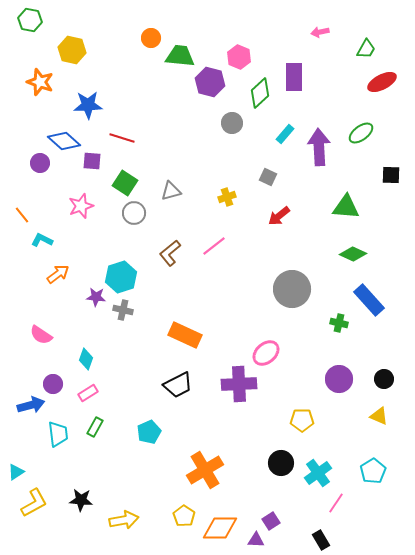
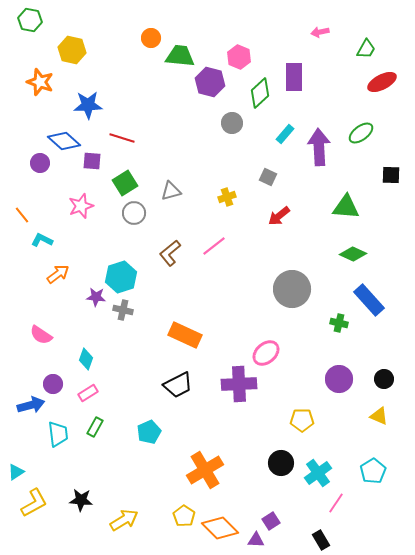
green square at (125, 183): rotated 25 degrees clockwise
yellow arrow at (124, 520): rotated 20 degrees counterclockwise
orange diamond at (220, 528): rotated 45 degrees clockwise
